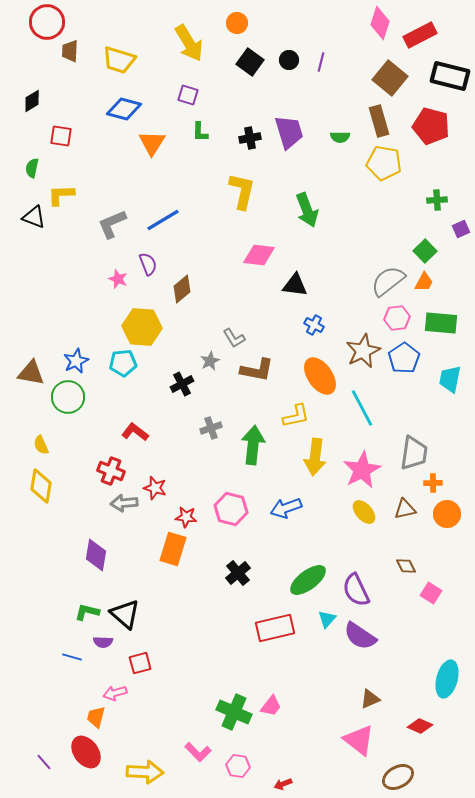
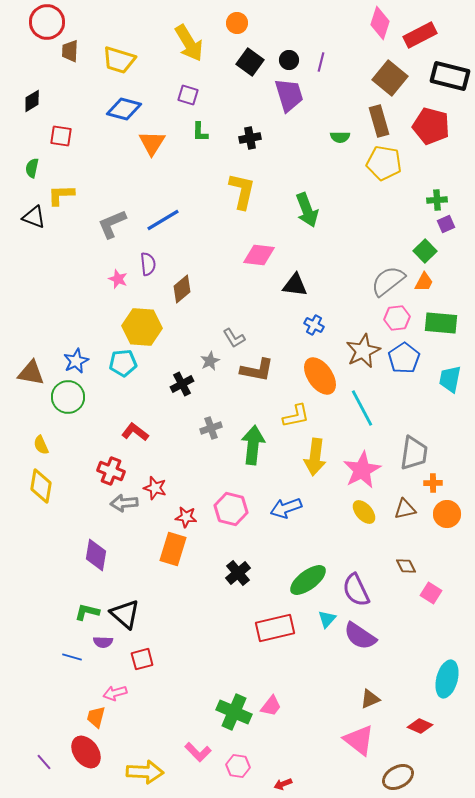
purple trapezoid at (289, 132): moved 37 px up
purple square at (461, 229): moved 15 px left, 5 px up
purple semicircle at (148, 264): rotated 15 degrees clockwise
red square at (140, 663): moved 2 px right, 4 px up
